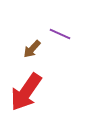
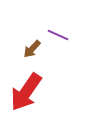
purple line: moved 2 px left, 1 px down
